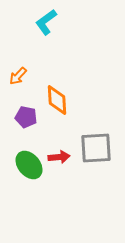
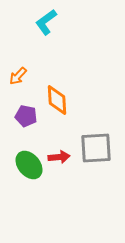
purple pentagon: moved 1 px up
